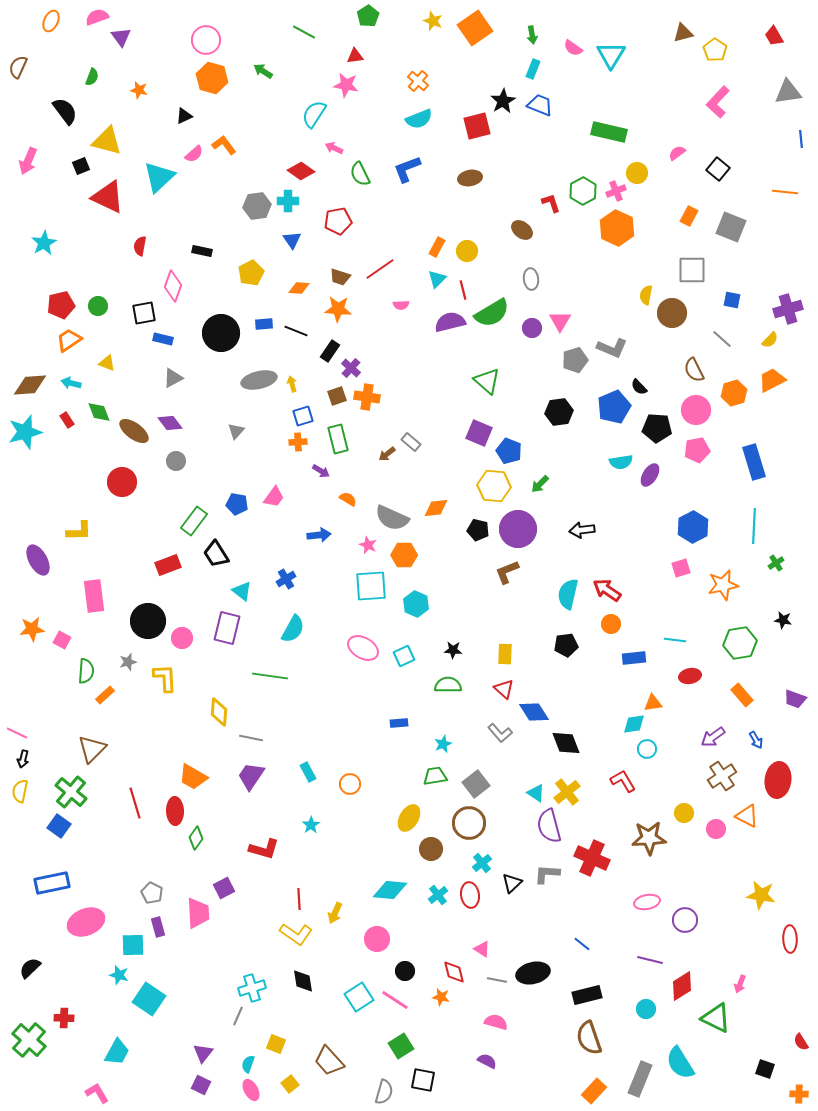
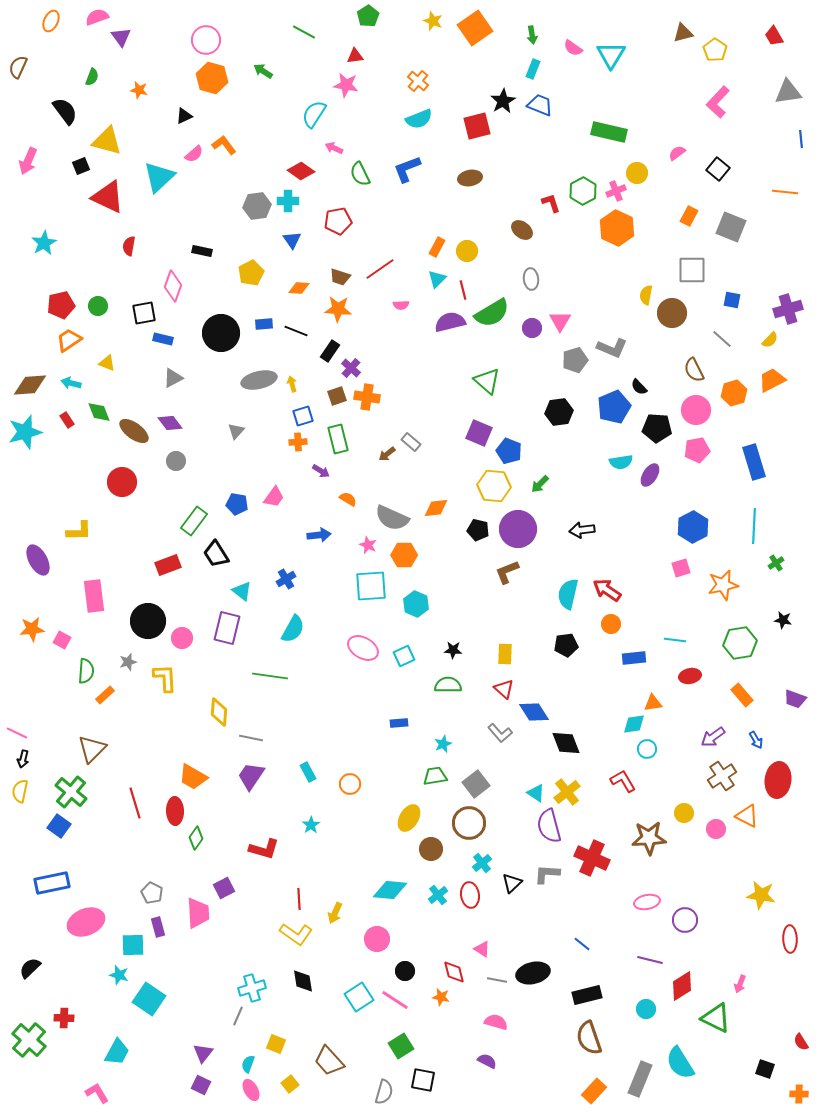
red semicircle at (140, 246): moved 11 px left
